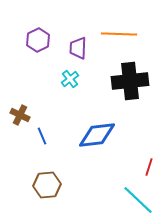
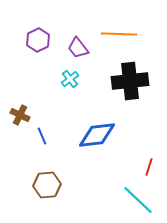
purple trapezoid: rotated 40 degrees counterclockwise
